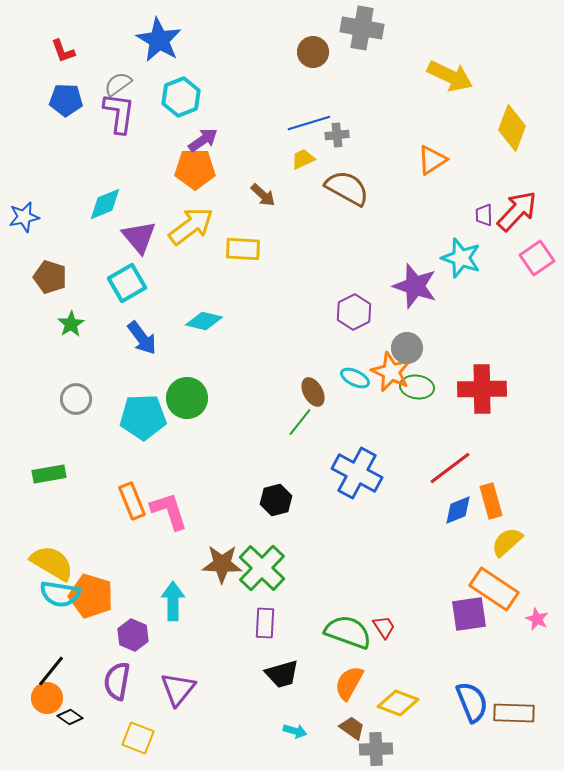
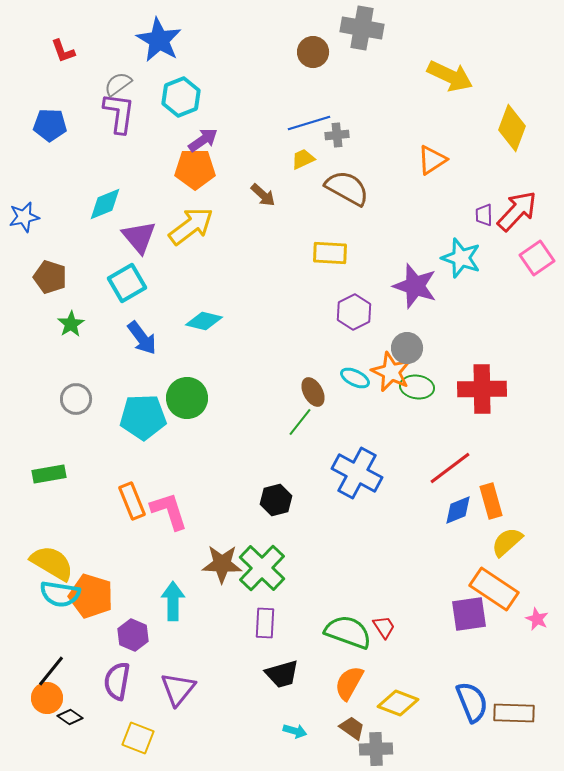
blue pentagon at (66, 100): moved 16 px left, 25 px down
yellow rectangle at (243, 249): moved 87 px right, 4 px down
